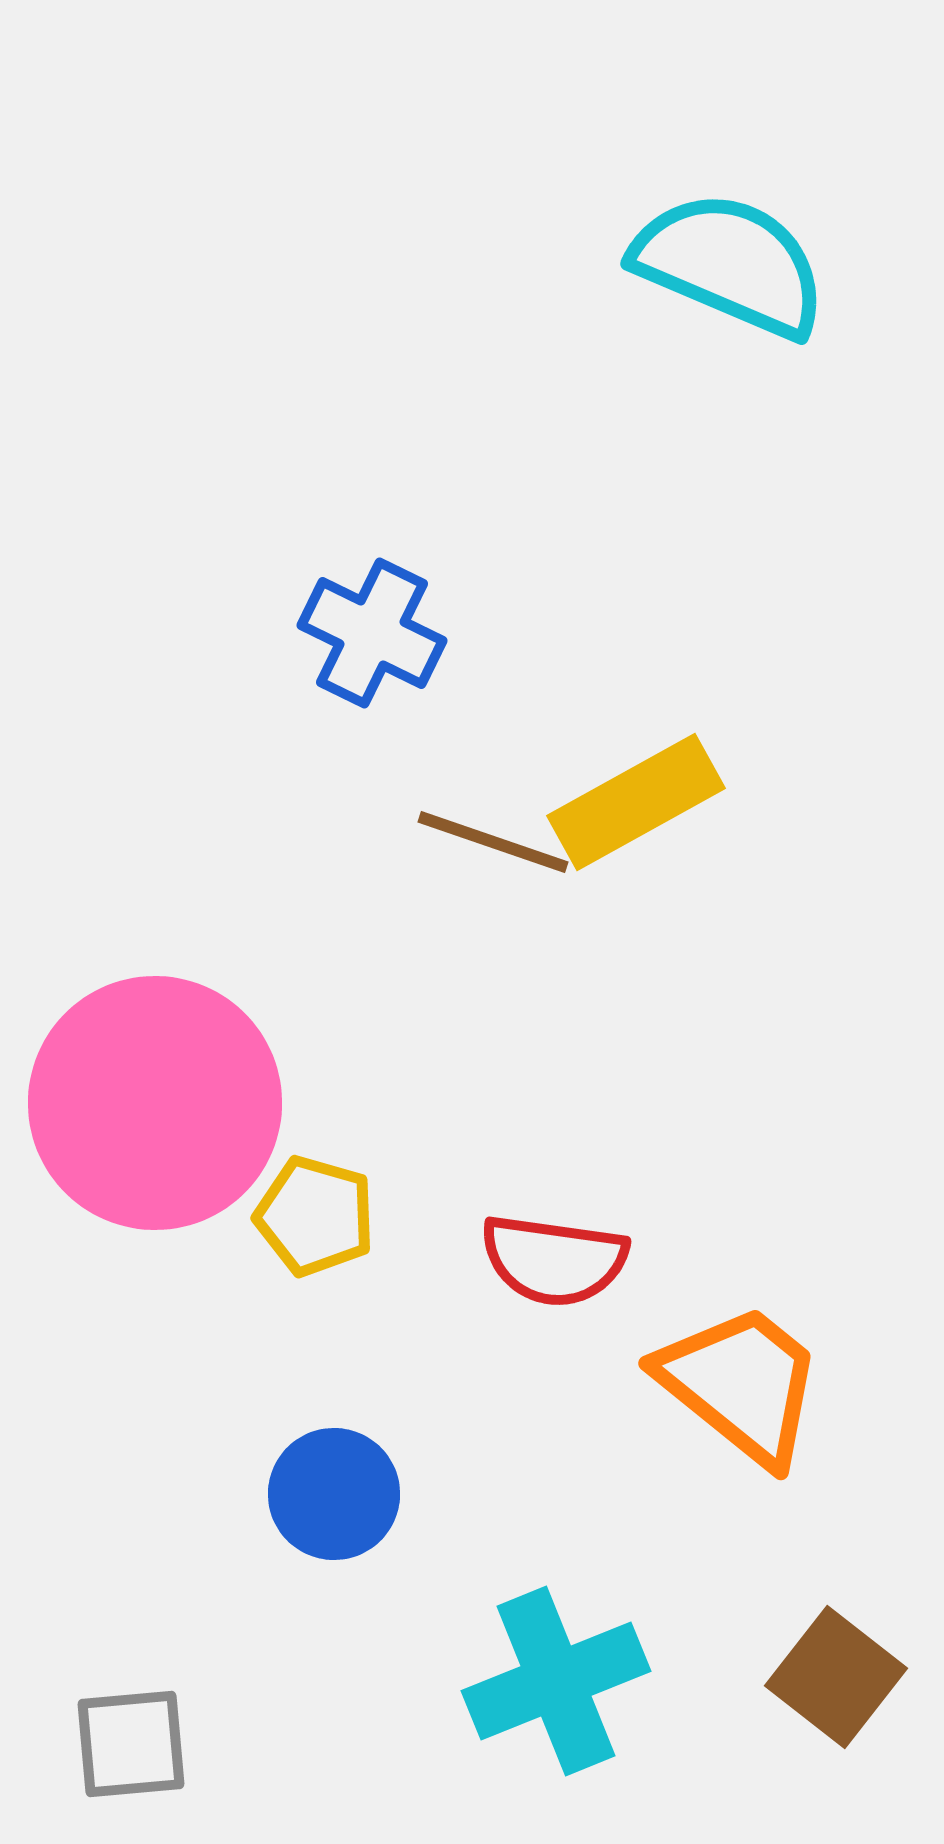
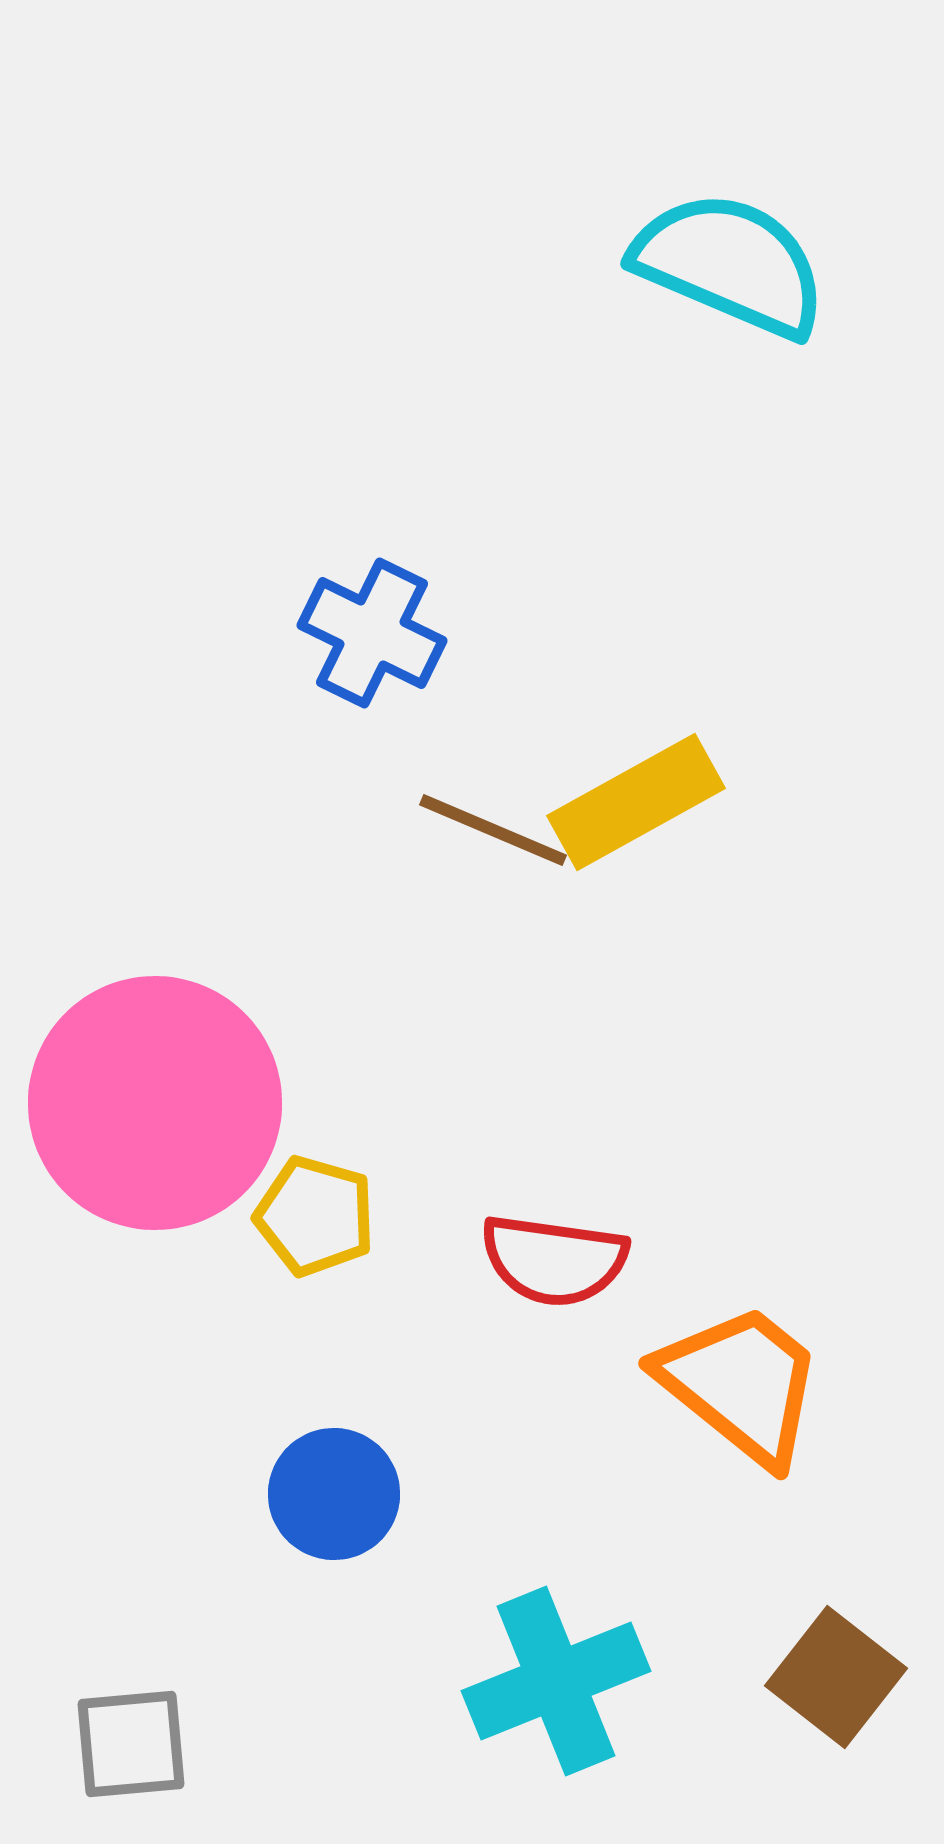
brown line: moved 12 px up; rotated 4 degrees clockwise
